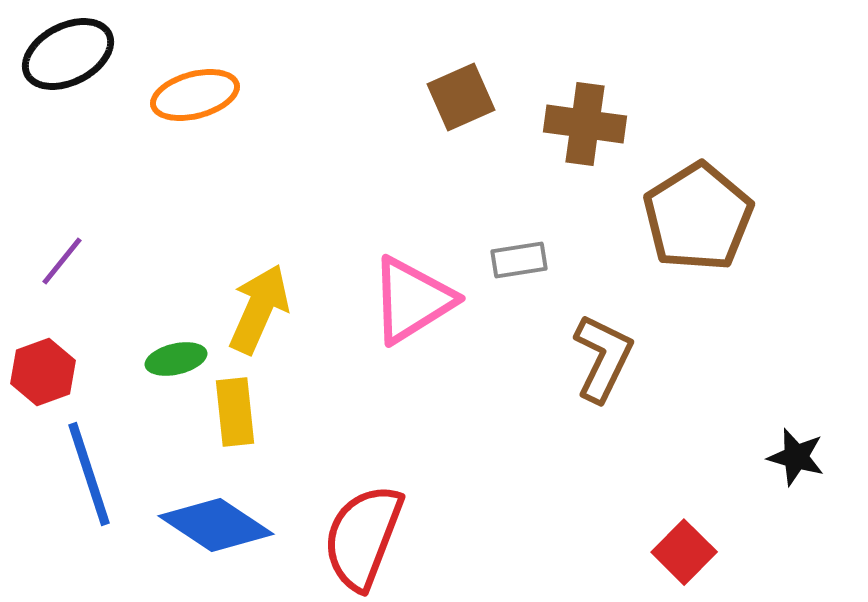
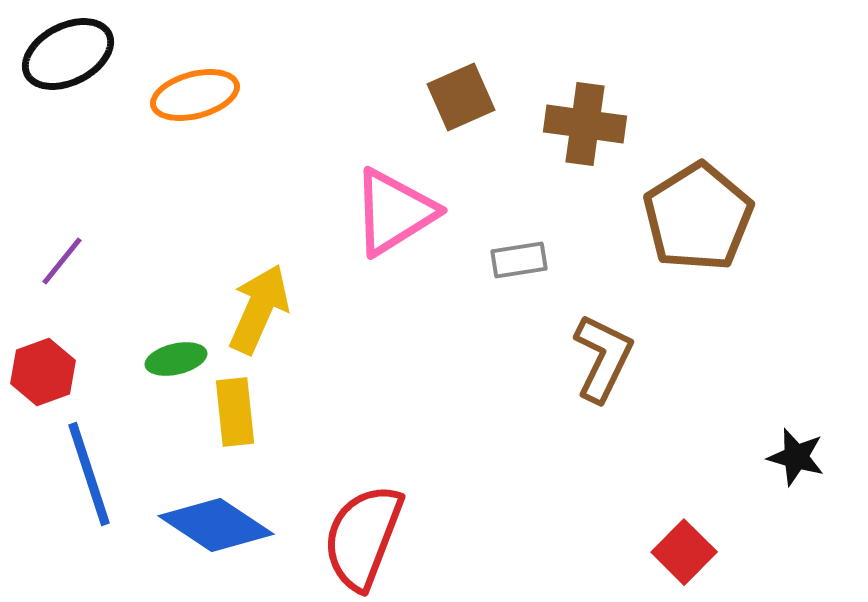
pink triangle: moved 18 px left, 88 px up
